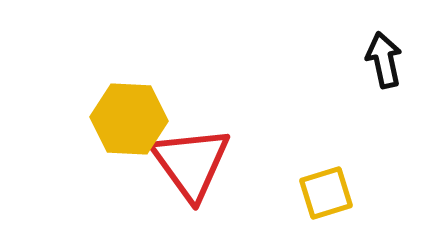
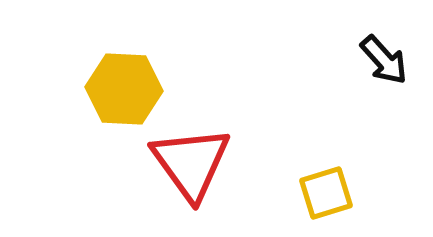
black arrow: rotated 150 degrees clockwise
yellow hexagon: moved 5 px left, 30 px up
